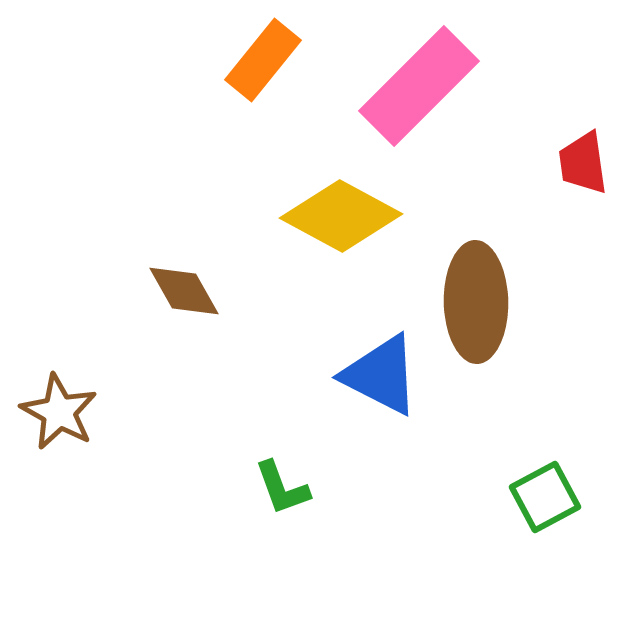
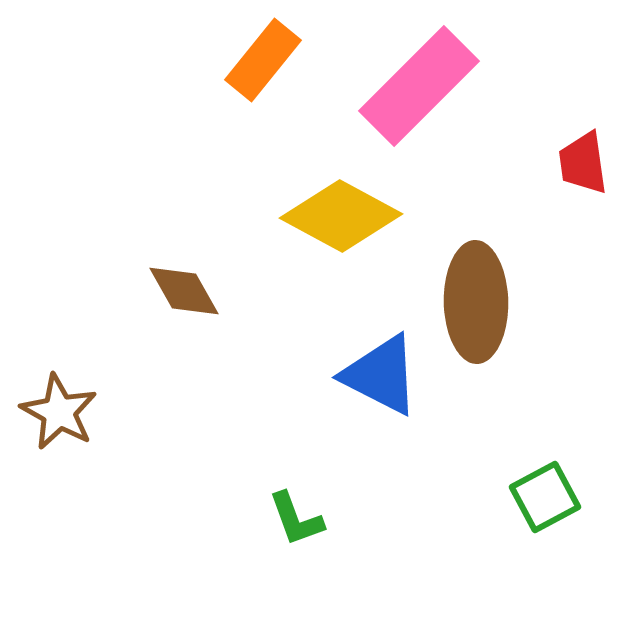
green L-shape: moved 14 px right, 31 px down
